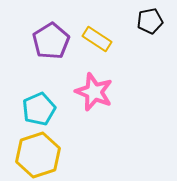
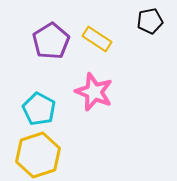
cyan pentagon: rotated 20 degrees counterclockwise
